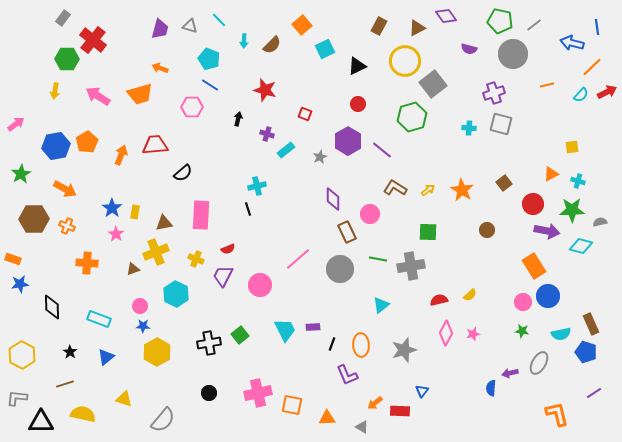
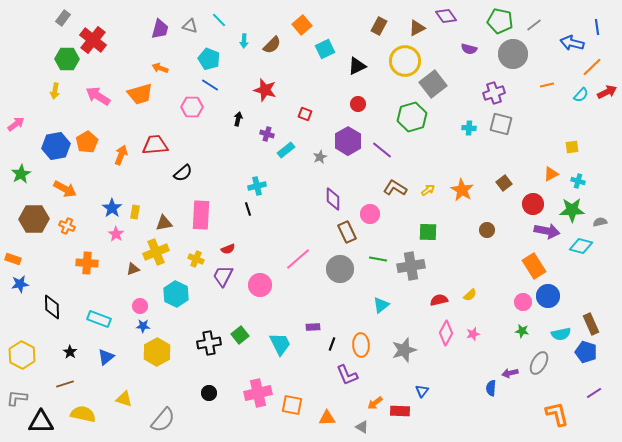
cyan trapezoid at (285, 330): moved 5 px left, 14 px down
